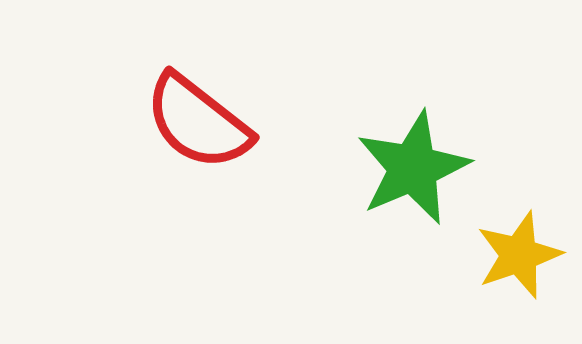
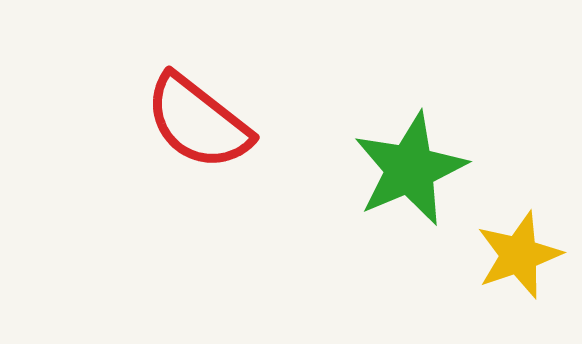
green star: moved 3 px left, 1 px down
